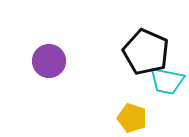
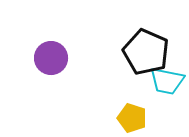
purple circle: moved 2 px right, 3 px up
